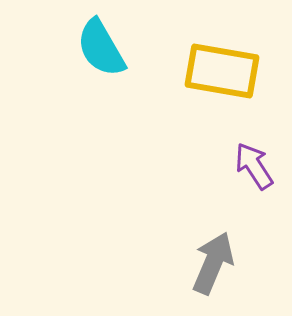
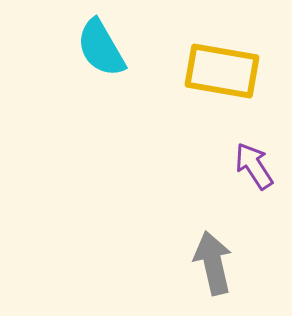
gray arrow: rotated 36 degrees counterclockwise
